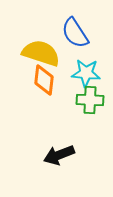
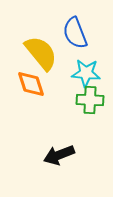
blue semicircle: rotated 12 degrees clockwise
yellow semicircle: rotated 33 degrees clockwise
orange diamond: moved 13 px left, 4 px down; rotated 24 degrees counterclockwise
